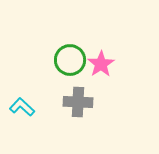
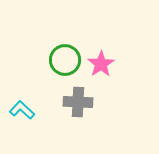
green circle: moved 5 px left
cyan L-shape: moved 3 px down
